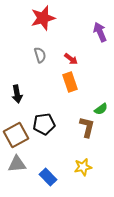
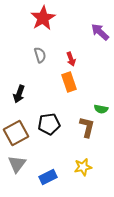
red star: rotated 15 degrees counterclockwise
purple arrow: rotated 24 degrees counterclockwise
red arrow: rotated 32 degrees clockwise
orange rectangle: moved 1 px left
black arrow: moved 2 px right; rotated 30 degrees clockwise
green semicircle: rotated 48 degrees clockwise
black pentagon: moved 5 px right
brown square: moved 2 px up
gray triangle: rotated 48 degrees counterclockwise
blue rectangle: rotated 72 degrees counterclockwise
